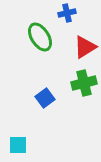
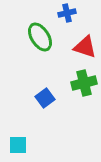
red triangle: rotated 50 degrees clockwise
